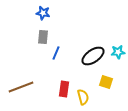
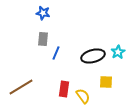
gray rectangle: moved 2 px down
cyan star: rotated 24 degrees counterclockwise
black ellipse: rotated 20 degrees clockwise
yellow square: rotated 16 degrees counterclockwise
brown line: rotated 10 degrees counterclockwise
yellow semicircle: moved 1 px up; rotated 21 degrees counterclockwise
